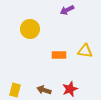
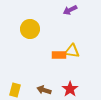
purple arrow: moved 3 px right
yellow triangle: moved 13 px left
red star: rotated 14 degrees counterclockwise
